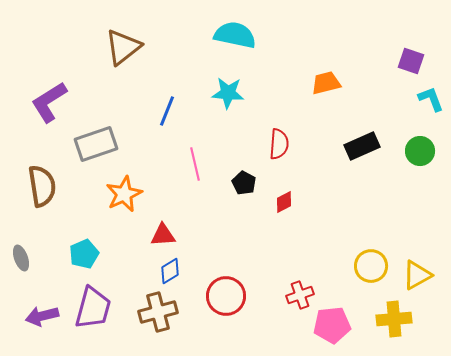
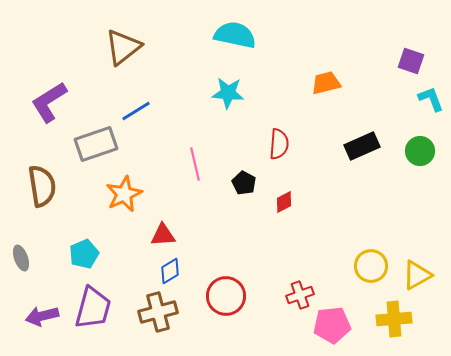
blue line: moved 31 px left; rotated 36 degrees clockwise
